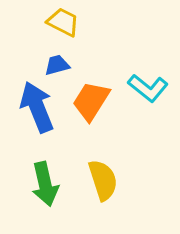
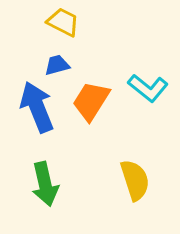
yellow semicircle: moved 32 px right
